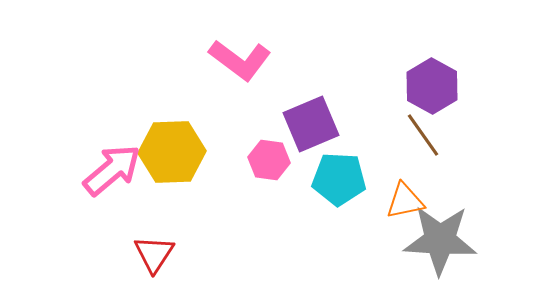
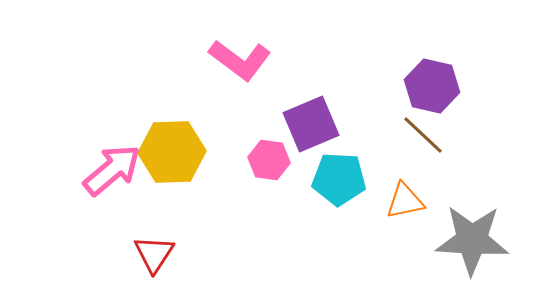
purple hexagon: rotated 16 degrees counterclockwise
brown line: rotated 12 degrees counterclockwise
gray star: moved 32 px right
